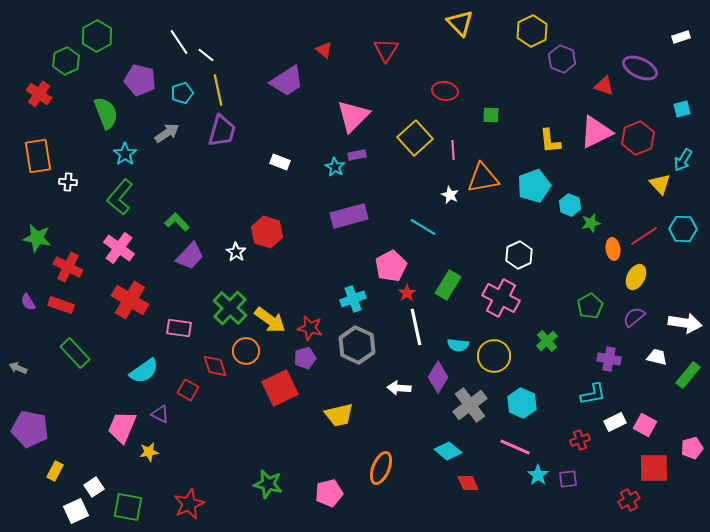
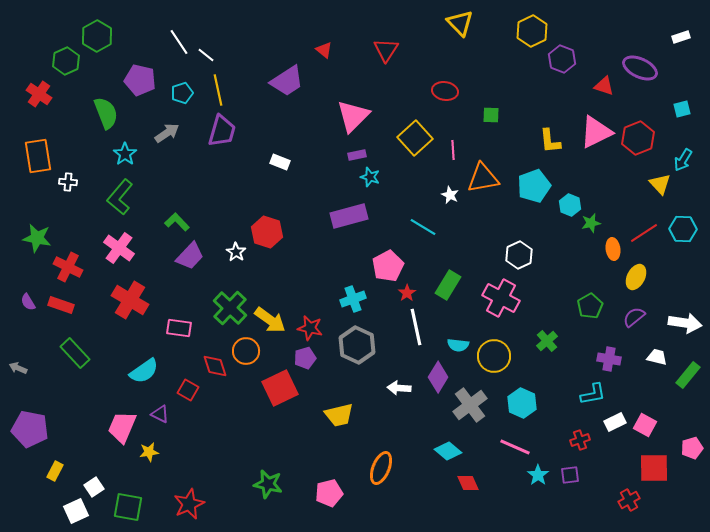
cyan star at (335, 167): moved 35 px right, 10 px down; rotated 12 degrees counterclockwise
red line at (644, 236): moved 3 px up
pink pentagon at (391, 266): moved 3 px left
purple square at (568, 479): moved 2 px right, 4 px up
